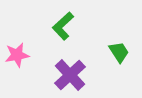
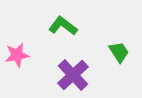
green L-shape: rotated 80 degrees clockwise
purple cross: moved 3 px right
